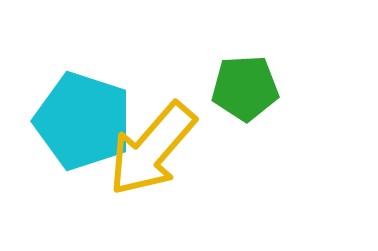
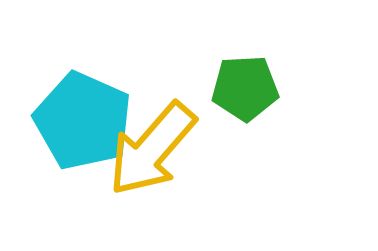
cyan pentagon: rotated 6 degrees clockwise
